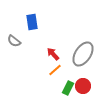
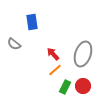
gray semicircle: moved 3 px down
gray ellipse: rotated 15 degrees counterclockwise
green rectangle: moved 3 px left, 1 px up
